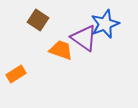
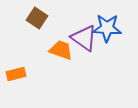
brown square: moved 1 px left, 2 px up
blue star: moved 2 px right, 4 px down; rotated 24 degrees clockwise
orange rectangle: rotated 18 degrees clockwise
